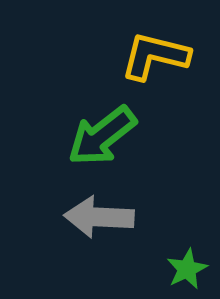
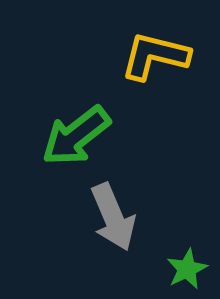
green arrow: moved 26 px left
gray arrow: moved 14 px right; rotated 116 degrees counterclockwise
